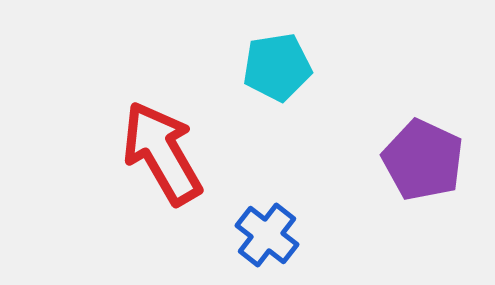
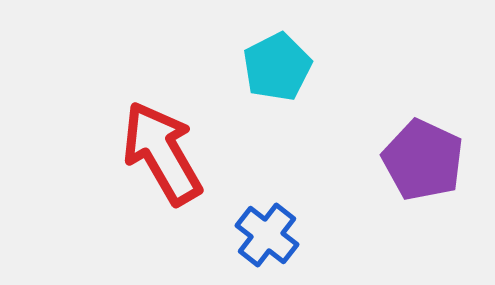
cyan pentagon: rotated 18 degrees counterclockwise
